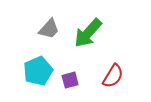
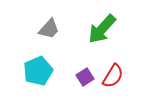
green arrow: moved 14 px right, 4 px up
purple square: moved 15 px right, 3 px up; rotated 18 degrees counterclockwise
